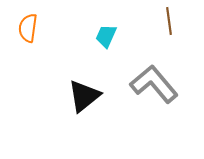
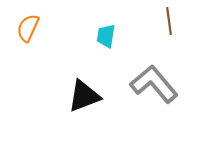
orange semicircle: rotated 16 degrees clockwise
cyan trapezoid: rotated 15 degrees counterclockwise
black triangle: rotated 18 degrees clockwise
